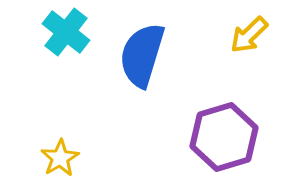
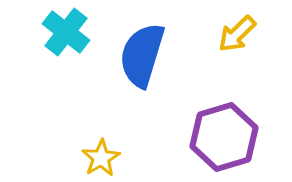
yellow arrow: moved 12 px left, 1 px up
yellow star: moved 41 px right
